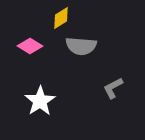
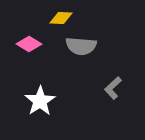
yellow diamond: rotated 35 degrees clockwise
pink diamond: moved 1 px left, 2 px up
gray L-shape: rotated 15 degrees counterclockwise
